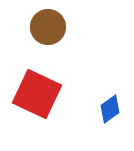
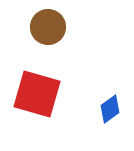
red square: rotated 9 degrees counterclockwise
